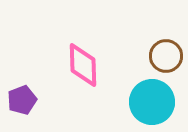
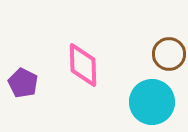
brown circle: moved 3 px right, 2 px up
purple pentagon: moved 1 px right, 17 px up; rotated 24 degrees counterclockwise
